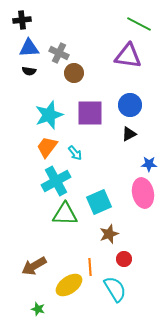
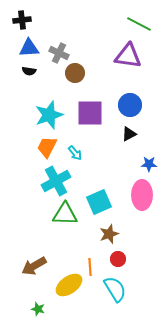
brown circle: moved 1 px right
orange trapezoid: rotated 10 degrees counterclockwise
pink ellipse: moved 1 px left, 2 px down; rotated 12 degrees clockwise
red circle: moved 6 px left
